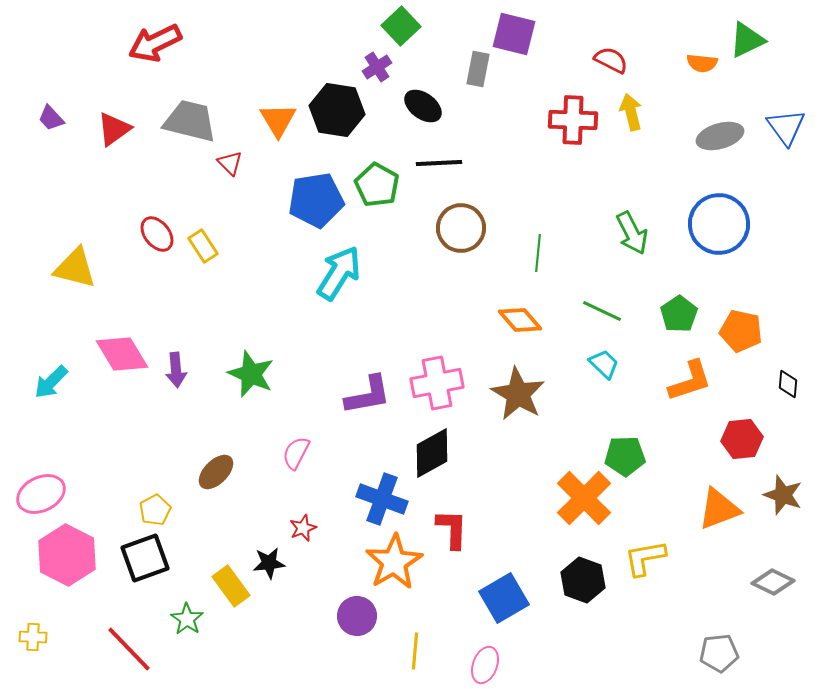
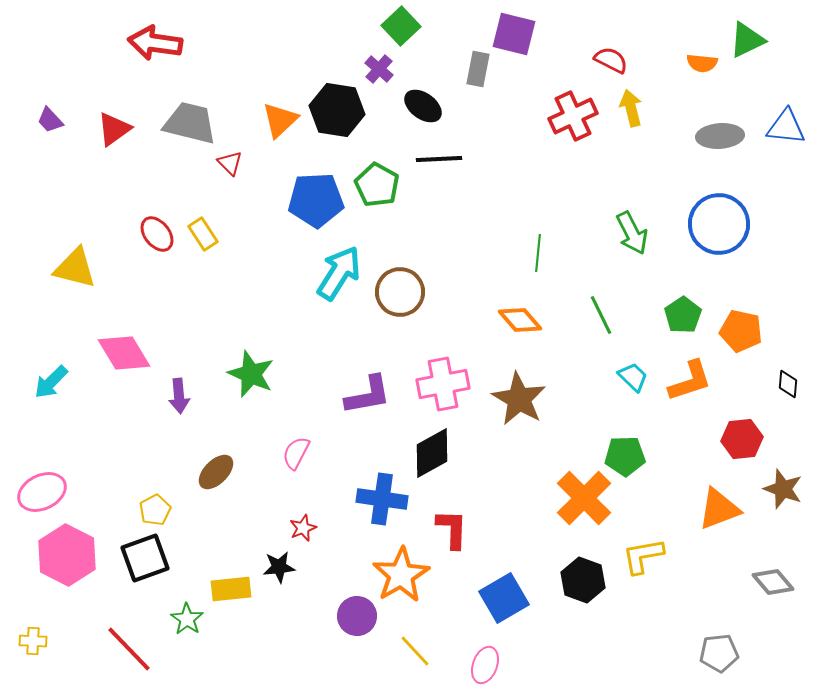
red arrow at (155, 43): rotated 34 degrees clockwise
purple cross at (377, 67): moved 2 px right, 2 px down; rotated 16 degrees counterclockwise
yellow arrow at (631, 112): moved 4 px up
purple trapezoid at (51, 118): moved 1 px left, 2 px down
orange triangle at (278, 120): moved 2 px right; rotated 18 degrees clockwise
red cross at (573, 120): moved 4 px up; rotated 27 degrees counterclockwise
gray trapezoid at (190, 121): moved 2 px down
blue triangle at (786, 127): rotated 48 degrees counterclockwise
gray ellipse at (720, 136): rotated 12 degrees clockwise
black line at (439, 163): moved 4 px up
blue pentagon at (316, 200): rotated 6 degrees clockwise
brown circle at (461, 228): moved 61 px left, 64 px down
yellow rectangle at (203, 246): moved 12 px up
green line at (602, 311): moved 1 px left, 4 px down; rotated 39 degrees clockwise
green pentagon at (679, 314): moved 4 px right, 1 px down
pink diamond at (122, 354): moved 2 px right, 1 px up
cyan trapezoid at (604, 364): moved 29 px right, 13 px down
purple arrow at (176, 370): moved 3 px right, 26 px down
pink cross at (437, 383): moved 6 px right, 1 px down
brown star at (518, 394): moved 1 px right, 5 px down
pink ellipse at (41, 494): moved 1 px right, 2 px up
brown star at (783, 495): moved 6 px up
blue cross at (382, 499): rotated 12 degrees counterclockwise
yellow L-shape at (645, 558): moved 2 px left, 2 px up
orange star at (394, 562): moved 7 px right, 13 px down
black star at (269, 563): moved 10 px right, 4 px down
gray diamond at (773, 582): rotated 24 degrees clockwise
yellow rectangle at (231, 586): moved 3 px down; rotated 60 degrees counterclockwise
yellow cross at (33, 637): moved 4 px down
yellow line at (415, 651): rotated 48 degrees counterclockwise
